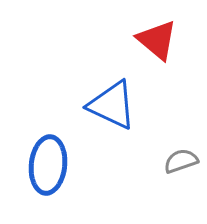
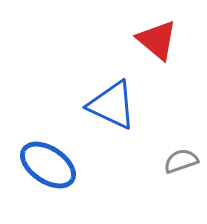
blue ellipse: rotated 62 degrees counterclockwise
